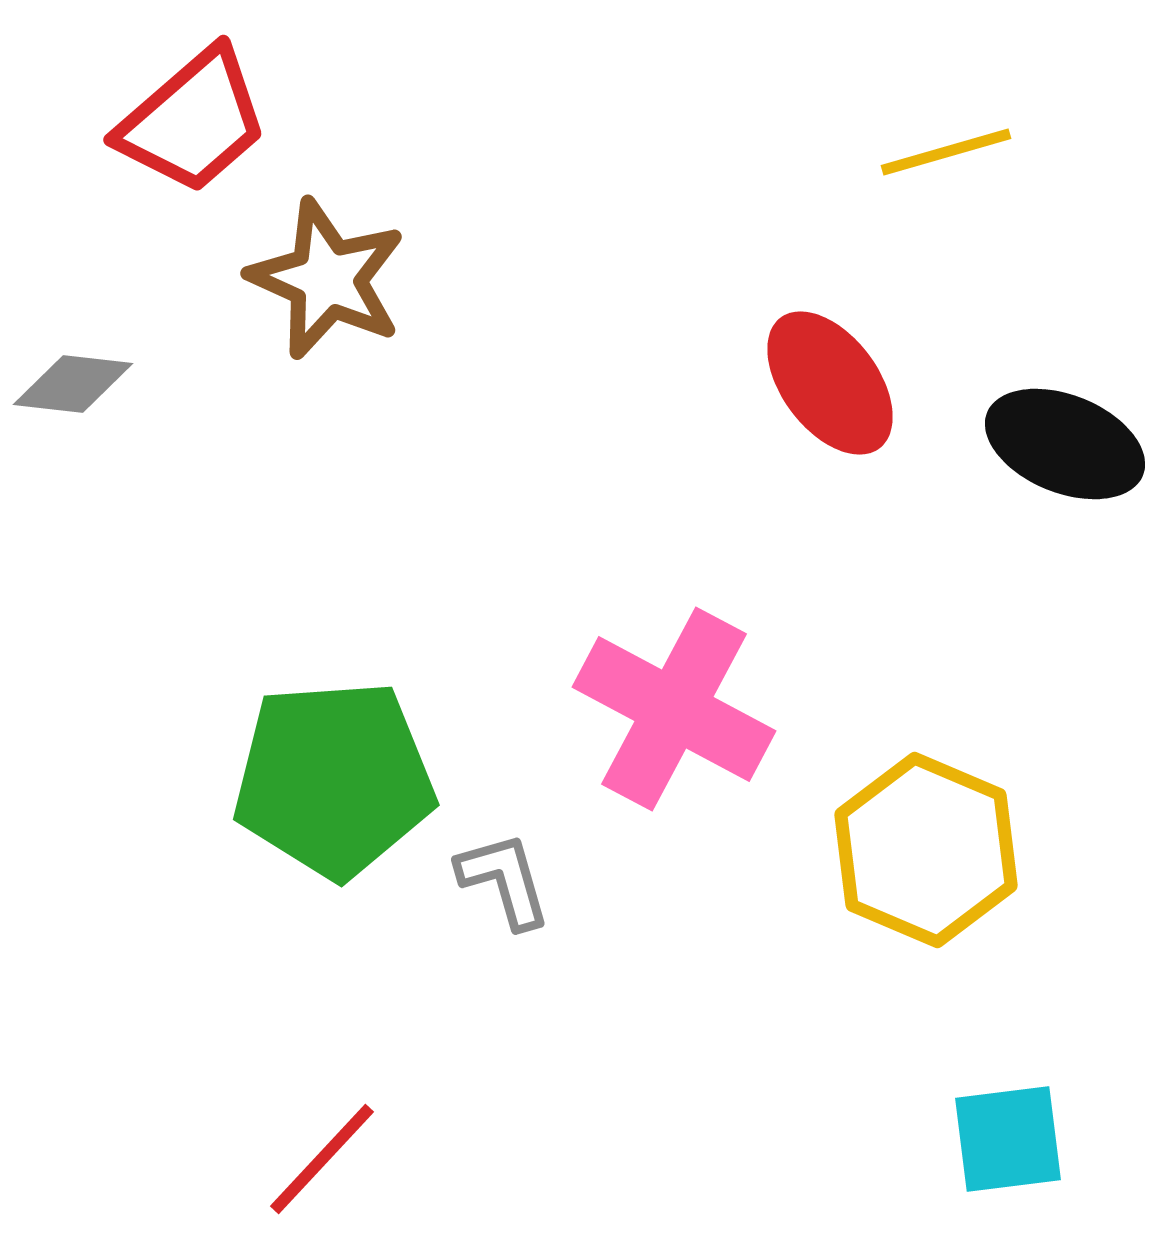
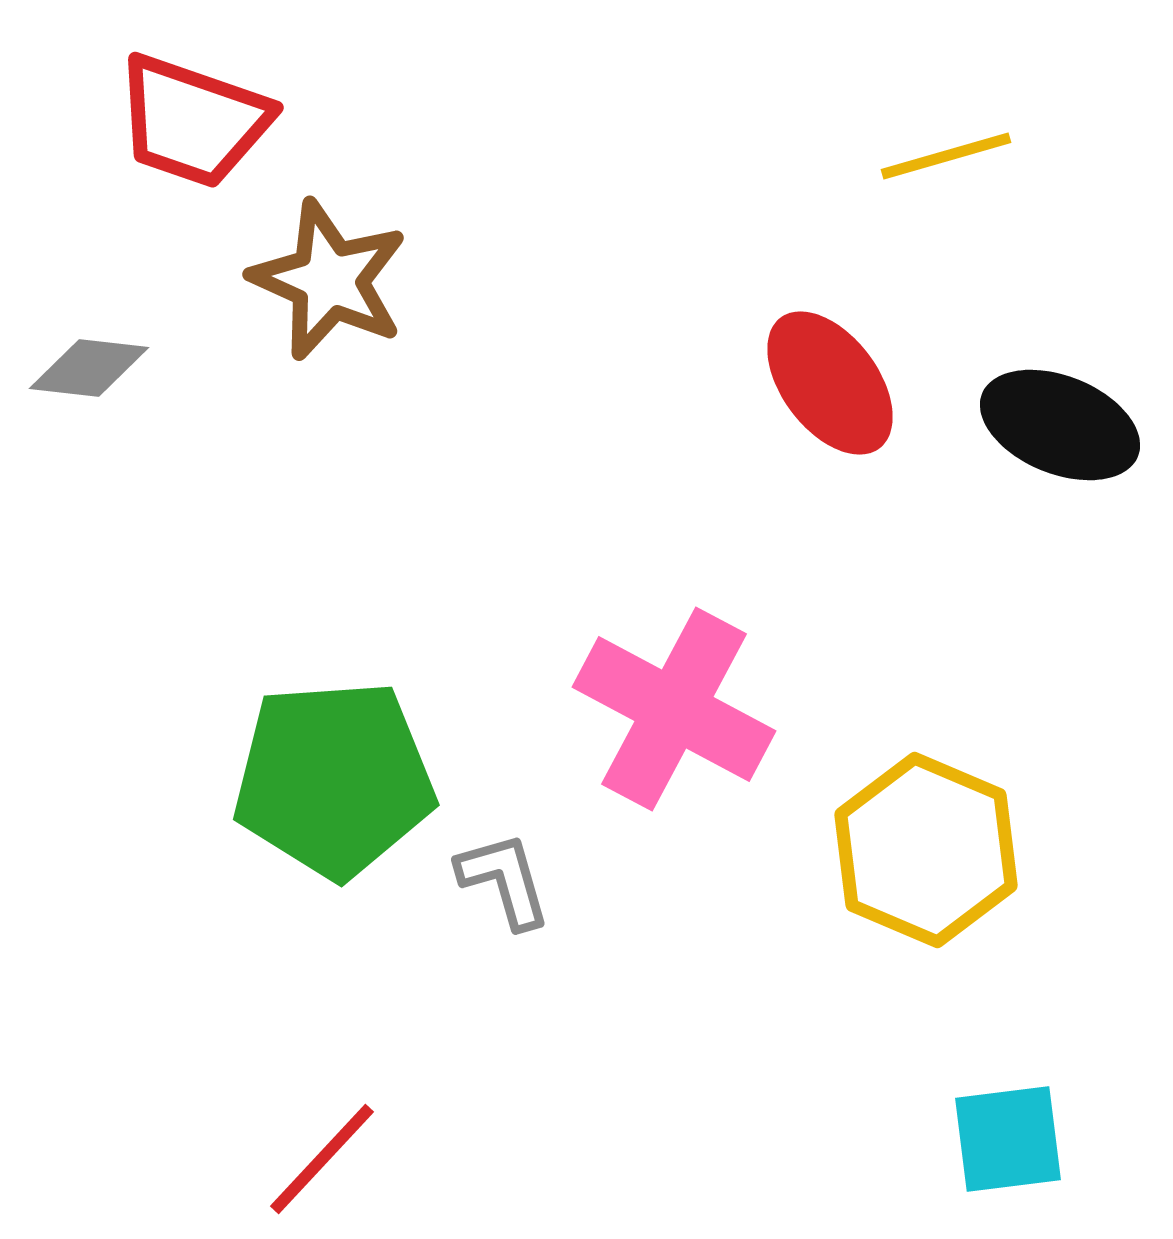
red trapezoid: rotated 60 degrees clockwise
yellow line: moved 4 px down
brown star: moved 2 px right, 1 px down
gray diamond: moved 16 px right, 16 px up
black ellipse: moved 5 px left, 19 px up
